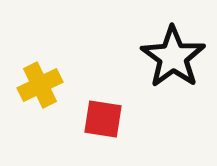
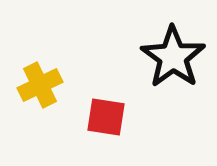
red square: moved 3 px right, 2 px up
